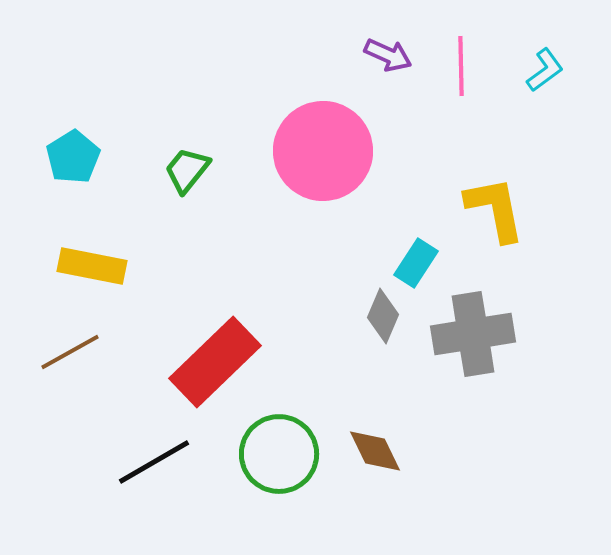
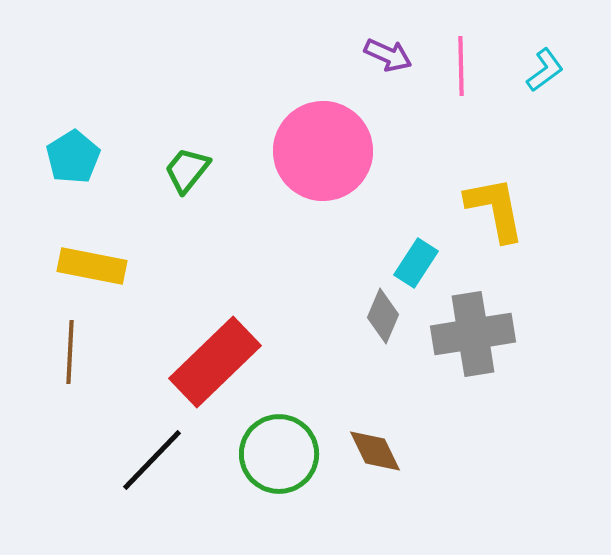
brown line: rotated 58 degrees counterclockwise
black line: moved 2 px left, 2 px up; rotated 16 degrees counterclockwise
